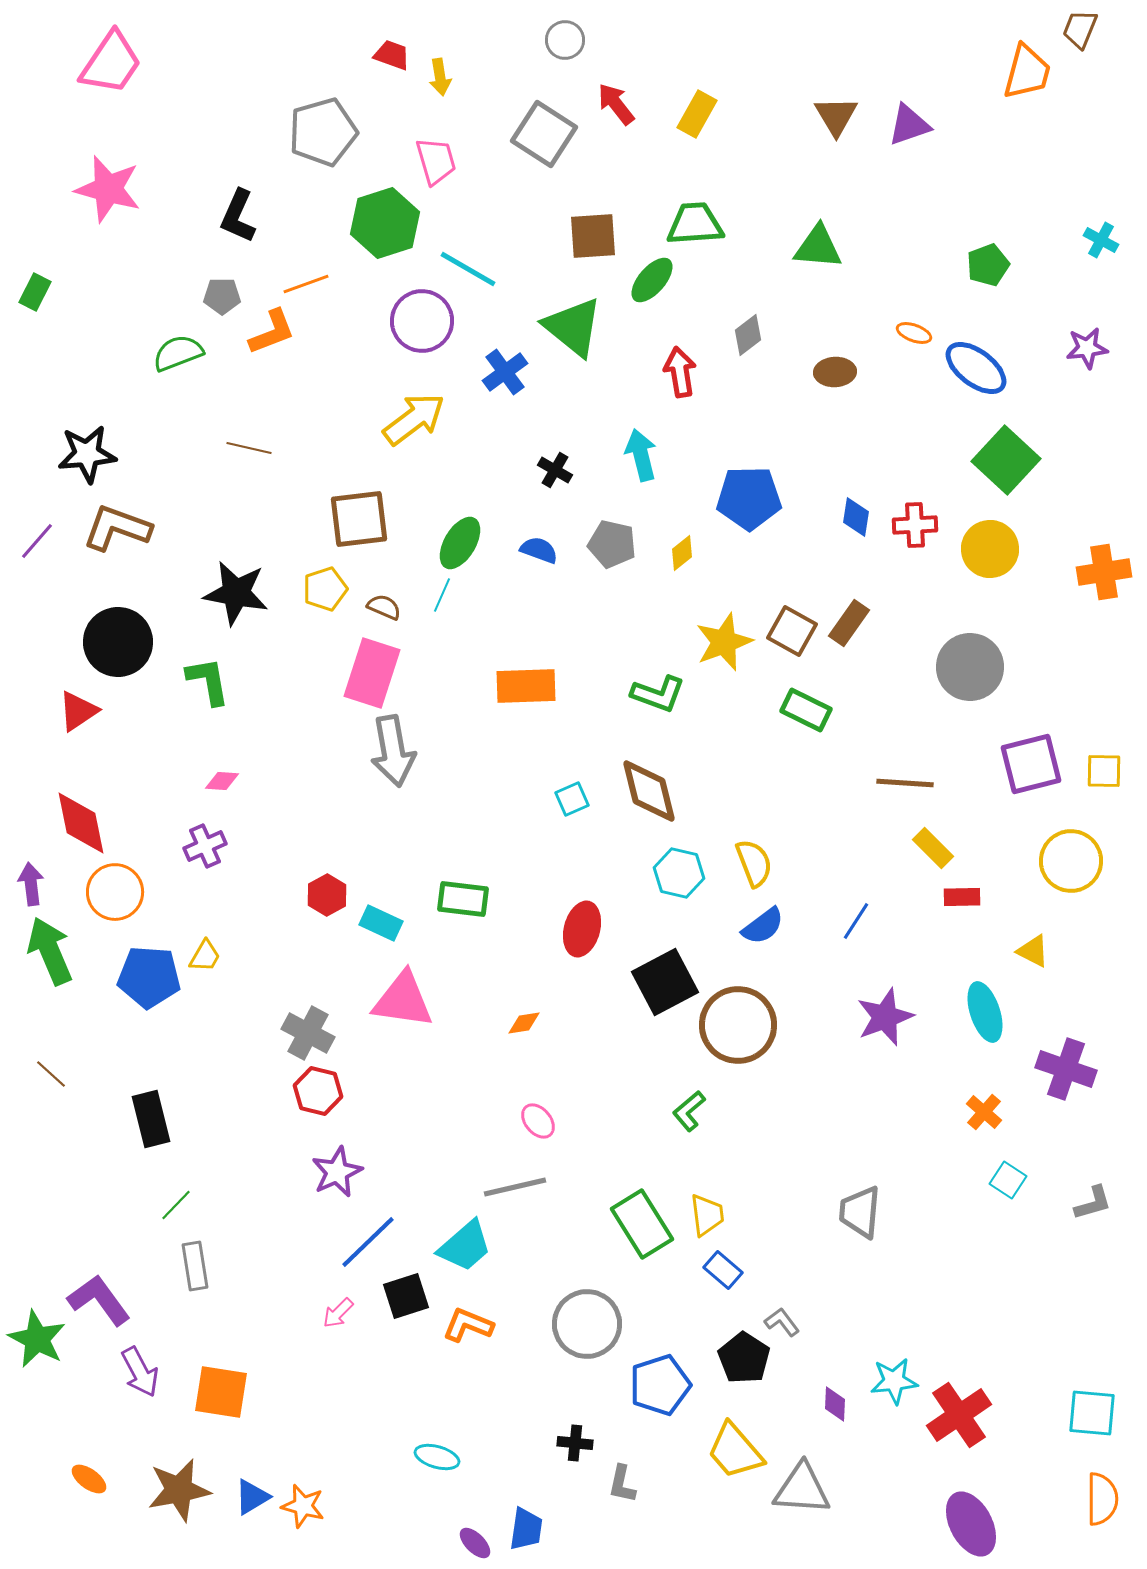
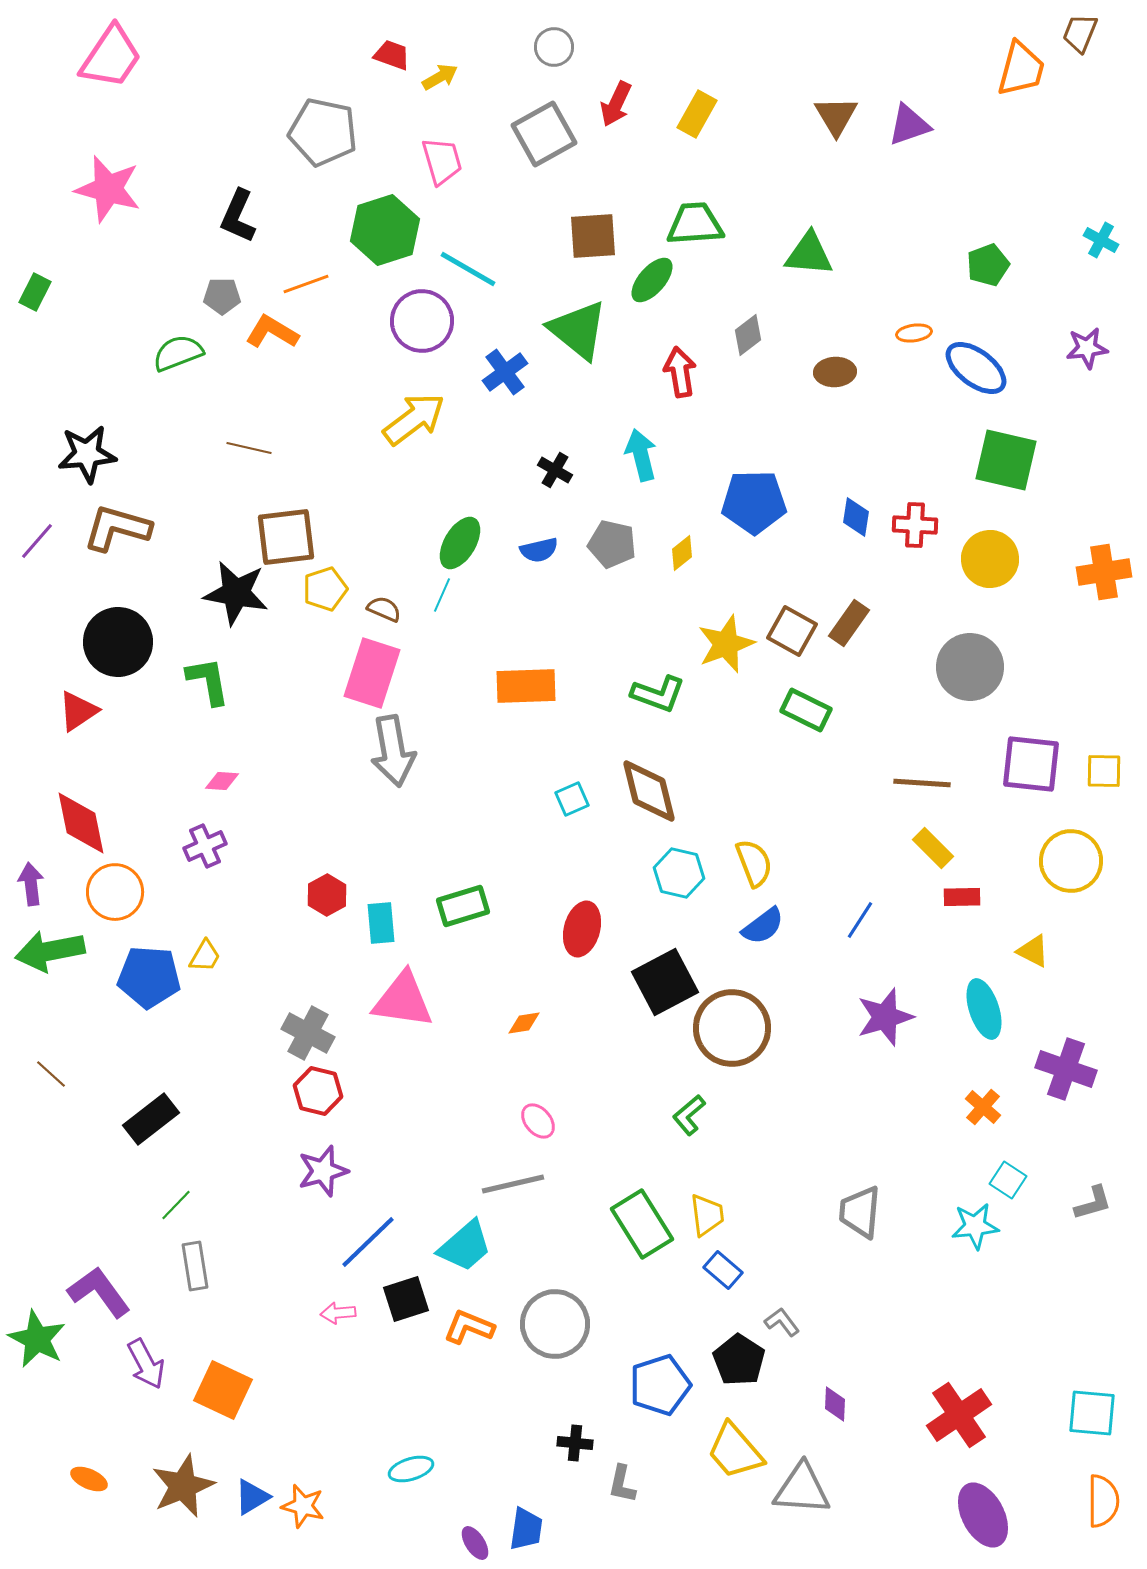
brown trapezoid at (1080, 29): moved 4 px down
gray circle at (565, 40): moved 11 px left, 7 px down
pink trapezoid at (111, 63): moved 6 px up
orange trapezoid at (1027, 72): moved 6 px left, 3 px up
yellow arrow at (440, 77): rotated 111 degrees counterclockwise
red arrow at (616, 104): rotated 117 degrees counterclockwise
gray pentagon at (323, 132): rotated 28 degrees clockwise
gray square at (544, 134): rotated 28 degrees clockwise
pink trapezoid at (436, 161): moved 6 px right
green hexagon at (385, 223): moved 7 px down
green triangle at (818, 247): moved 9 px left, 7 px down
green triangle at (573, 327): moved 5 px right, 3 px down
orange L-shape at (272, 332): rotated 128 degrees counterclockwise
orange ellipse at (914, 333): rotated 28 degrees counterclockwise
green square at (1006, 460): rotated 30 degrees counterclockwise
blue pentagon at (749, 498): moved 5 px right, 4 px down
brown square at (359, 519): moved 73 px left, 18 px down
red cross at (915, 525): rotated 6 degrees clockwise
brown L-shape at (117, 528): rotated 4 degrees counterclockwise
yellow circle at (990, 549): moved 10 px down
blue semicircle at (539, 550): rotated 147 degrees clockwise
brown semicircle at (384, 607): moved 2 px down
yellow star at (724, 642): moved 2 px right, 2 px down
purple square at (1031, 764): rotated 20 degrees clockwise
brown line at (905, 783): moved 17 px right
green rectangle at (463, 899): moved 7 px down; rotated 24 degrees counterclockwise
blue line at (856, 921): moved 4 px right, 1 px up
cyan rectangle at (381, 923): rotated 60 degrees clockwise
green arrow at (50, 951): rotated 78 degrees counterclockwise
cyan ellipse at (985, 1012): moved 1 px left, 3 px up
purple star at (885, 1017): rotated 4 degrees clockwise
brown circle at (738, 1025): moved 6 px left, 3 px down
green L-shape at (689, 1111): moved 4 px down
orange cross at (984, 1112): moved 1 px left, 5 px up
black rectangle at (151, 1119): rotated 66 degrees clockwise
purple star at (337, 1172): moved 14 px left, 1 px up; rotated 9 degrees clockwise
gray line at (515, 1187): moved 2 px left, 3 px up
black square at (406, 1296): moved 3 px down
purple L-shape at (99, 1300): moved 8 px up
pink arrow at (338, 1313): rotated 40 degrees clockwise
gray circle at (587, 1324): moved 32 px left
orange L-shape at (468, 1325): moved 1 px right, 2 px down
black pentagon at (744, 1358): moved 5 px left, 2 px down
purple arrow at (140, 1372): moved 6 px right, 8 px up
cyan star at (894, 1381): moved 81 px right, 155 px up
orange square at (221, 1392): moved 2 px right, 2 px up; rotated 16 degrees clockwise
cyan ellipse at (437, 1457): moved 26 px left, 12 px down; rotated 33 degrees counterclockwise
orange ellipse at (89, 1479): rotated 12 degrees counterclockwise
brown star at (179, 1490): moved 4 px right, 4 px up; rotated 12 degrees counterclockwise
orange semicircle at (1102, 1499): moved 1 px right, 2 px down
purple ellipse at (971, 1524): moved 12 px right, 9 px up
purple ellipse at (475, 1543): rotated 12 degrees clockwise
